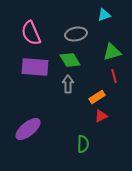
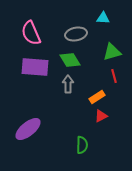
cyan triangle: moved 1 px left, 3 px down; rotated 24 degrees clockwise
green semicircle: moved 1 px left, 1 px down
